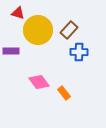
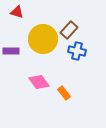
red triangle: moved 1 px left, 1 px up
yellow circle: moved 5 px right, 9 px down
blue cross: moved 2 px left, 1 px up; rotated 12 degrees clockwise
